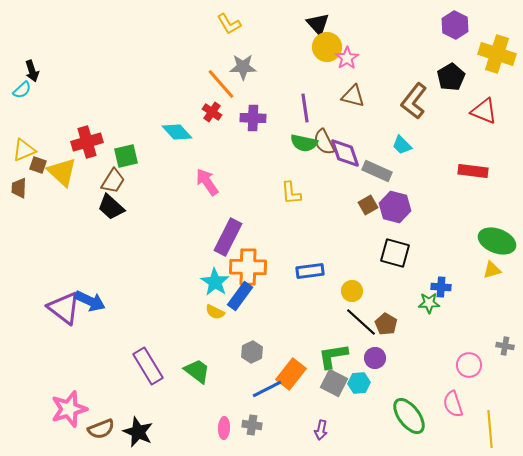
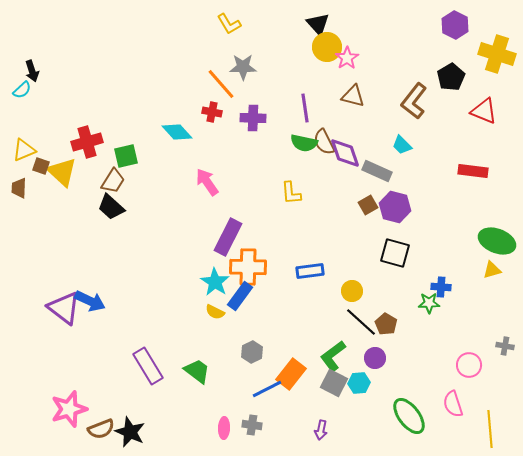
red cross at (212, 112): rotated 24 degrees counterclockwise
brown square at (38, 165): moved 3 px right, 1 px down
green L-shape at (333, 356): rotated 28 degrees counterclockwise
black star at (138, 432): moved 8 px left
